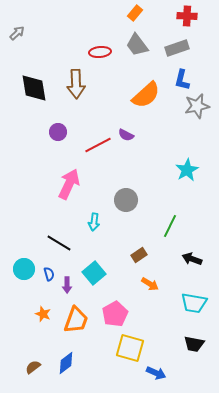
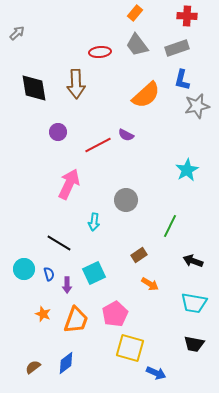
black arrow: moved 1 px right, 2 px down
cyan square: rotated 15 degrees clockwise
